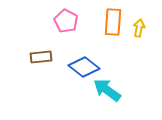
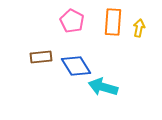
pink pentagon: moved 6 px right
blue diamond: moved 8 px left, 1 px up; rotated 20 degrees clockwise
cyan arrow: moved 4 px left, 3 px up; rotated 20 degrees counterclockwise
